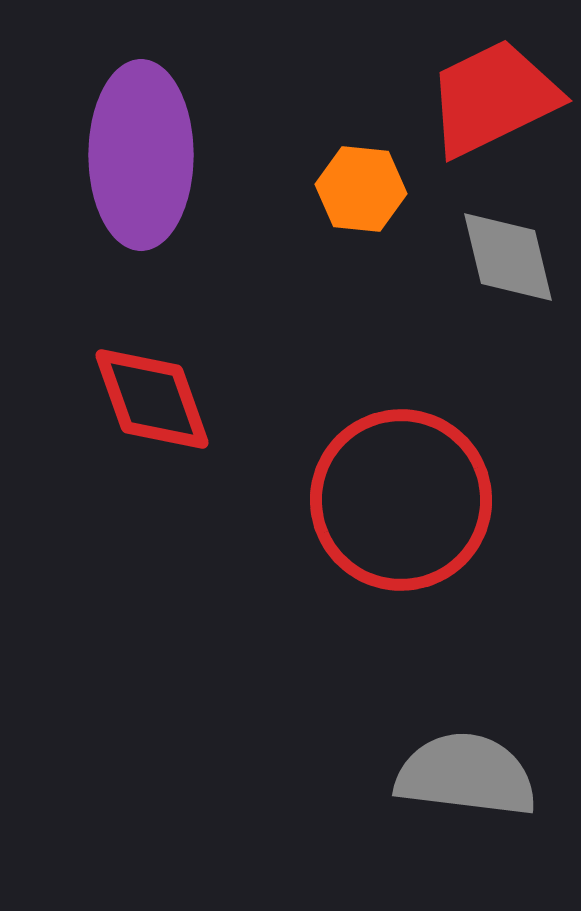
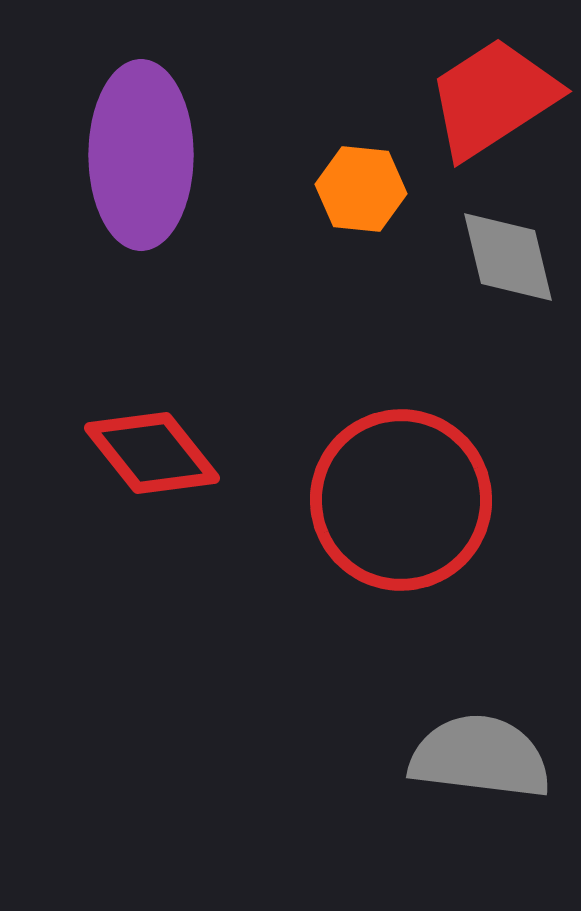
red trapezoid: rotated 7 degrees counterclockwise
red diamond: moved 54 px down; rotated 19 degrees counterclockwise
gray semicircle: moved 14 px right, 18 px up
